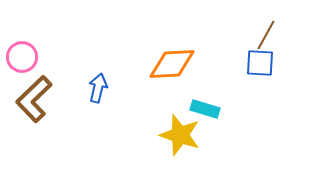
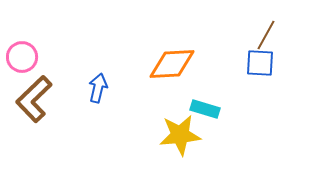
yellow star: rotated 24 degrees counterclockwise
